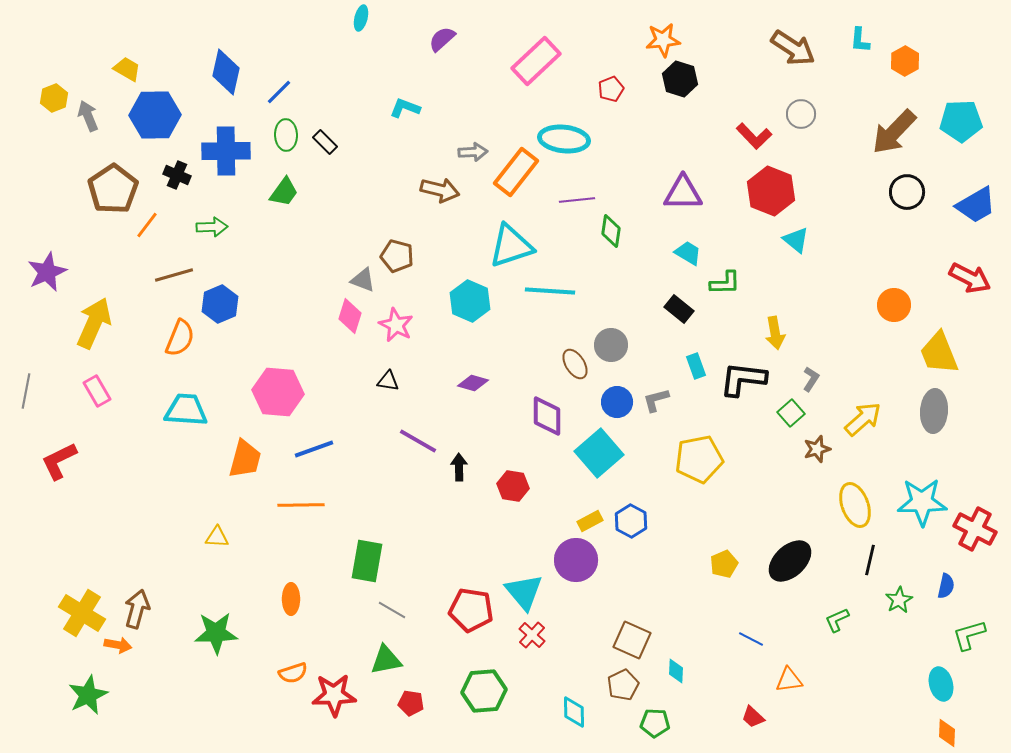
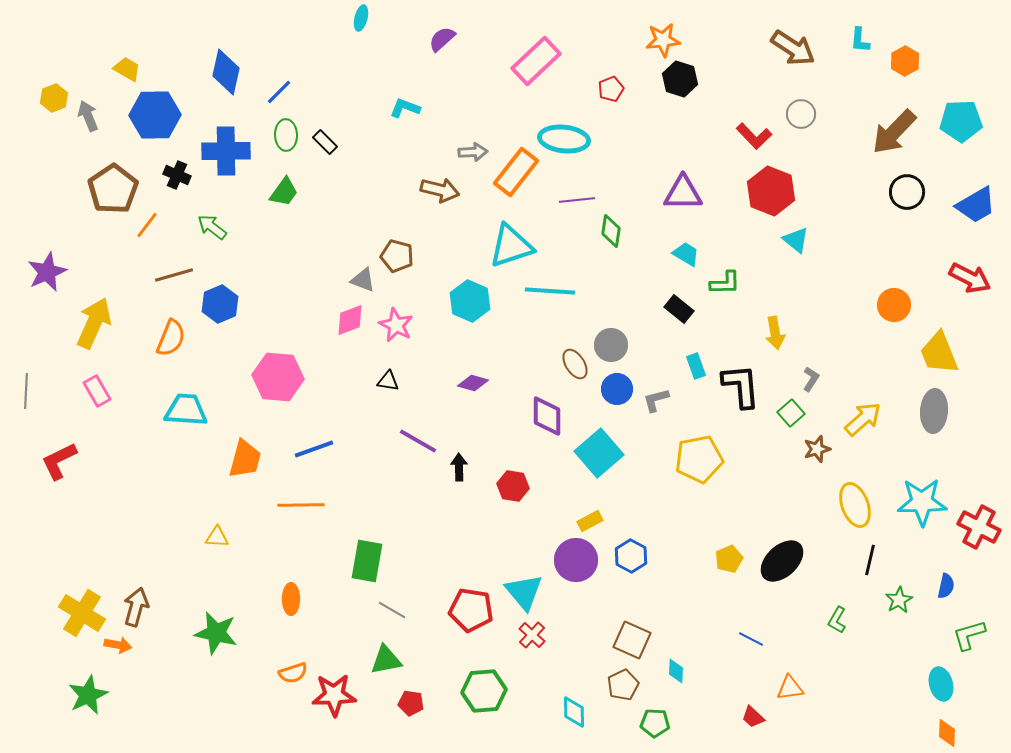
green arrow at (212, 227): rotated 140 degrees counterclockwise
cyan trapezoid at (688, 253): moved 2 px left, 1 px down
pink diamond at (350, 316): moved 4 px down; rotated 52 degrees clockwise
orange semicircle at (180, 338): moved 9 px left
black L-shape at (743, 379): moved 2 px left, 7 px down; rotated 78 degrees clockwise
gray line at (26, 391): rotated 8 degrees counterclockwise
pink hexagon at (278, 392): moved 15 px up
blue circle at (617, 402): moved 13 px up
blue hexagon at (631, 521): moved 35 px down
red cross at (975, 529): moved 4 px right, 2 px up
black ellipse at (790, 561): moved 8 px left
yellow pentagon at (724, 564): moved 5 px right, 5 px up
brown arrow at (137, 609): moved 1 px left, 2 px up
green L-shape at (837, 620): rotated 36 degrees counterclockwise
green star at (216, 633): rotated 15 degrees clockwise
orange triangle at (789, 680): moved 1 px right, 8 px down
